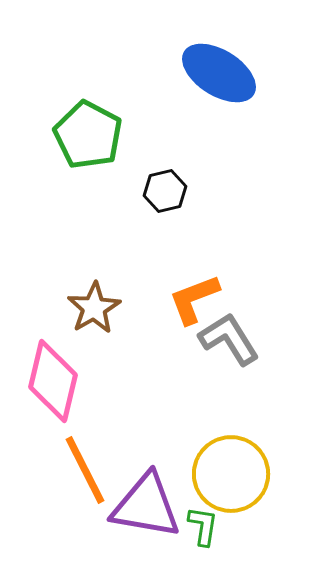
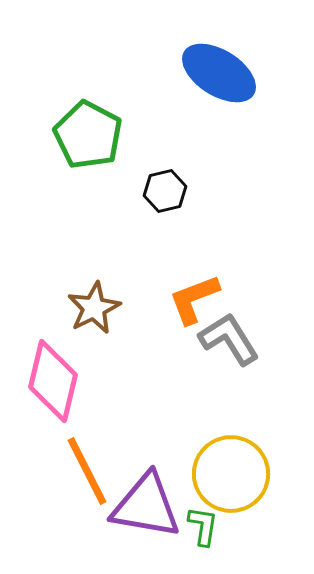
brown star: rotated 4 degrees clockwise
orange line: moved 2 px right, 1 px down
